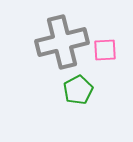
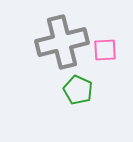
green pentagon: rotated 20 degrees counterclockwise
